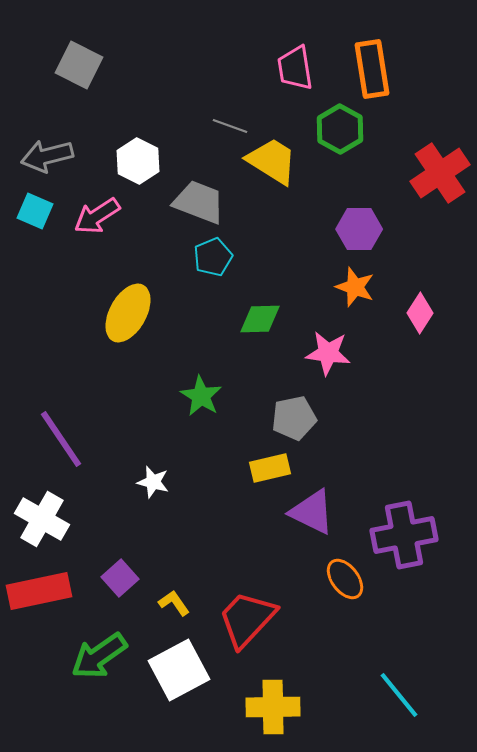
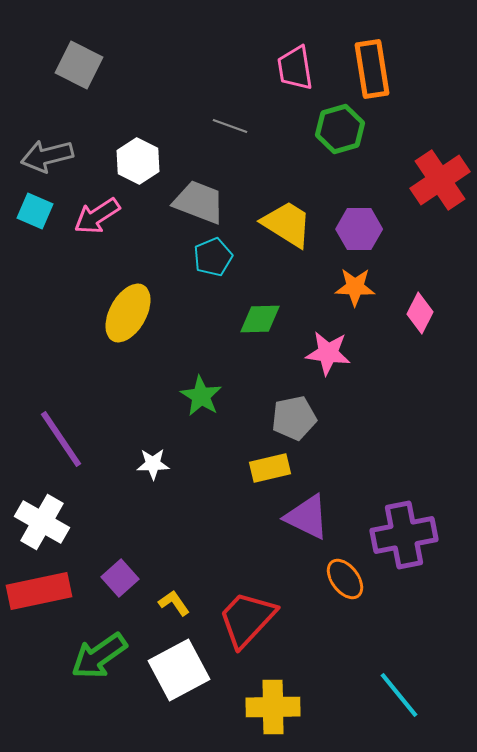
green hexagon: rotated 15 degrees clockwise
yellow trapezoid: moved 15 px right, 63 px down
red cross: moved 7 px down
orange star: rotated 18 degrees counterclockwise
pink diamond: rotated 6 degrees counterclockwise
white star: moved 18 px up; rotated 16 degrees counterclockwise
purple triangle: moved 5 px left, 5 px down
white cross: moved 3 px down
